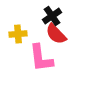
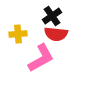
red semicircle: rotated 40 degrees counterclockwise
pink L-shape: rotated 112 degrees counterclockwise
